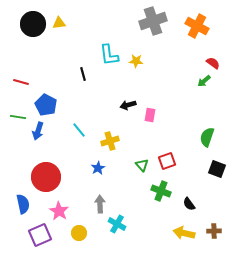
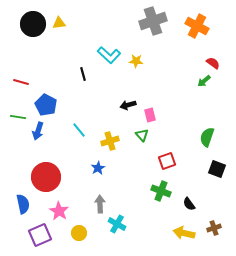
cyan L-shape: rotated 40 degrees counterclockwise
pink rectangle: rotated 24 degrees counterclockwise
green triangle: moved 30 px up
brown cross: moved 3 px up; rotated 16 degrees counterclockwise
